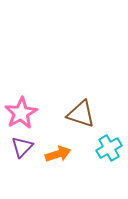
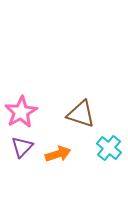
pink star: moved 1 px up
cyan cross: rotated 20 degrees counterclockwise
